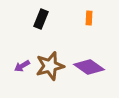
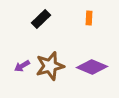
black rectangle: rotated 24 degrees clockwise
purple diamond: moved 3 px right; rotated 12 degrees counterclockwise
